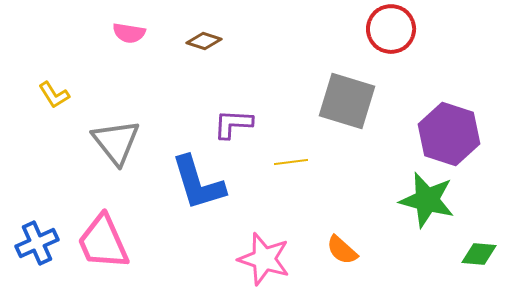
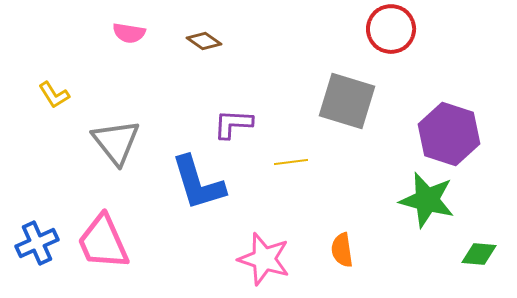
brown diamond: rotated 16 degrees clockwise
orange semicircle: rotated 40 degrees clockwise
